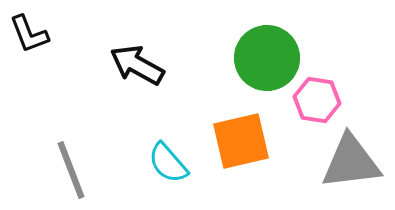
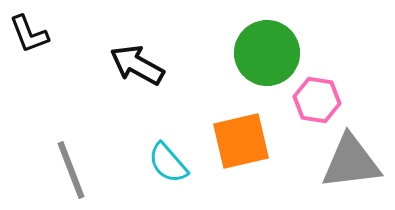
green circle: moved 5 px up
